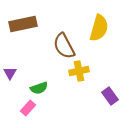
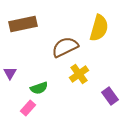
brown semicircle: moved 1 px right, 1 px down; rotated 92 degrees clockwise
yellow cross: moved 3 px down; rotated 24 degrees counterclockwise
